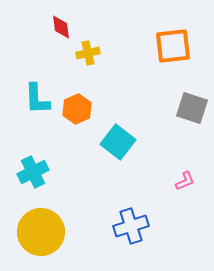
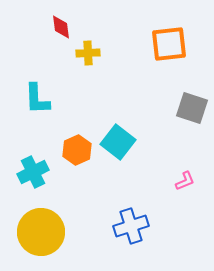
orange square: moved 4 px left, 2 px up
yellow cross: rotated 10 degrees clockwise
orange hexagon: moved 41 px down
